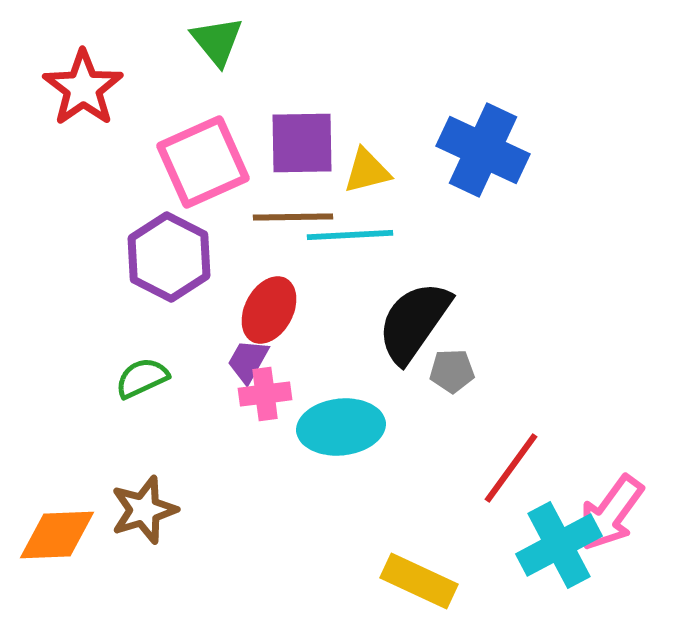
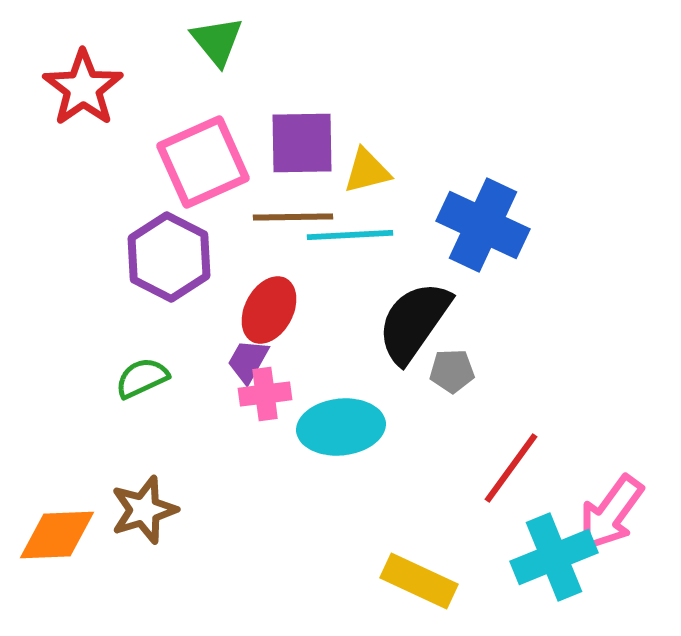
blue cross: moved 75 px down
cyan cross: moved 5 px left, 12 px down; rotated 6 degrees clockwise
